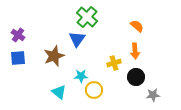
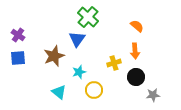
green cross: moved 1 px right
cyan star: moved 2 px left, 4 px up; rotated 16 degrees counterclockwise
